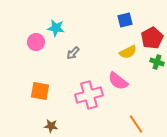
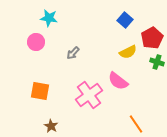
blue square: rotated 35 degrees counterclockwise
cyan star: moved 7 px left, 10 px up
pink cross: rotated 20 degrees counterclockwise
brown star: rotated 24 degrees clockwise
